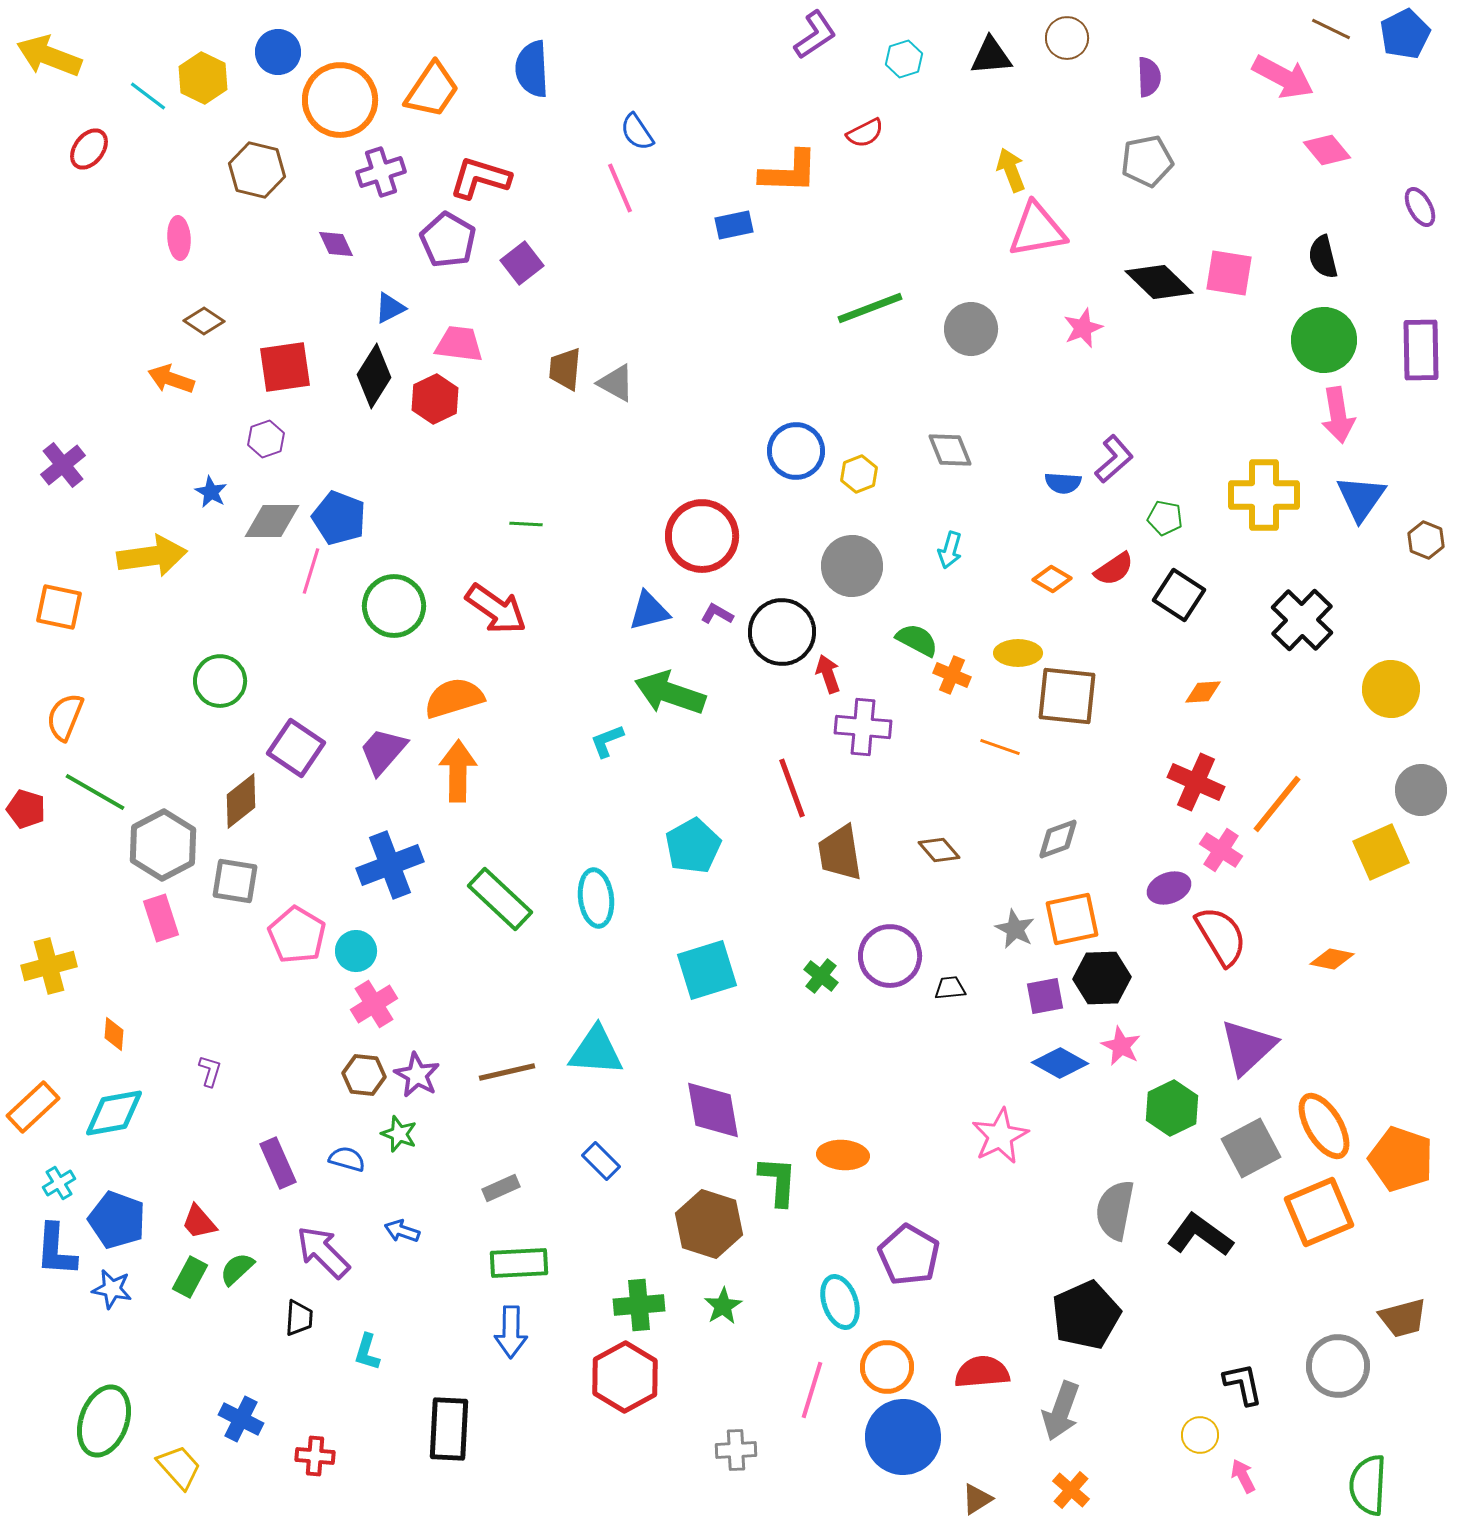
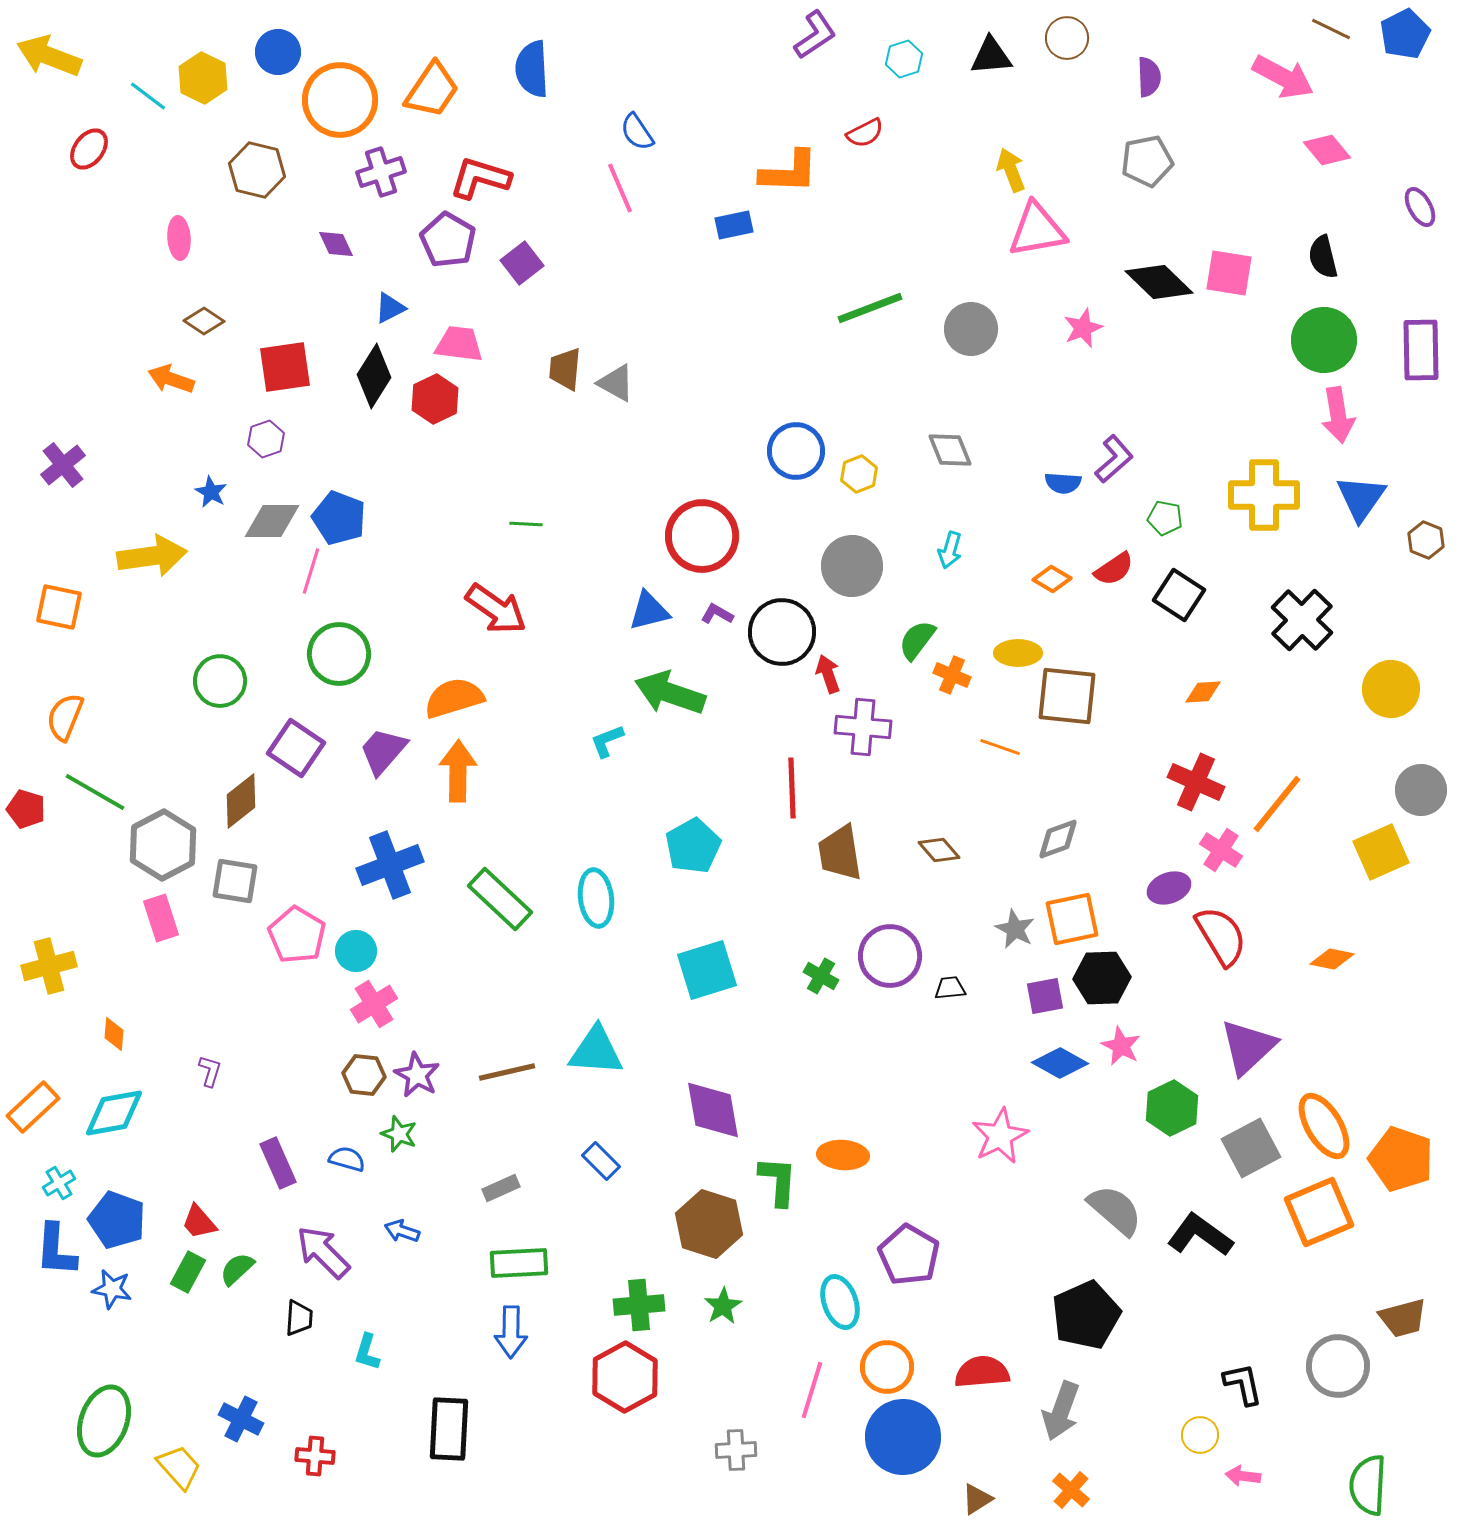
green circle at (394, 606): moved 55 px left, 48 px down
green semicircle at (917, 640): rotated 81 degrees counterclockwise
red line at (792, 788): rotated 18 degrees clockwise
green cross at (821, 976): rotated 8 degrees counterclockwise
gray semicircle at (1115, 1210): rotated 120 degrees clockwise
green rectangle at (190, 1277): moved 2 px left, 5 px up
pink arrow at (1243, 1476): rotated 56 degrees counterclockwise
